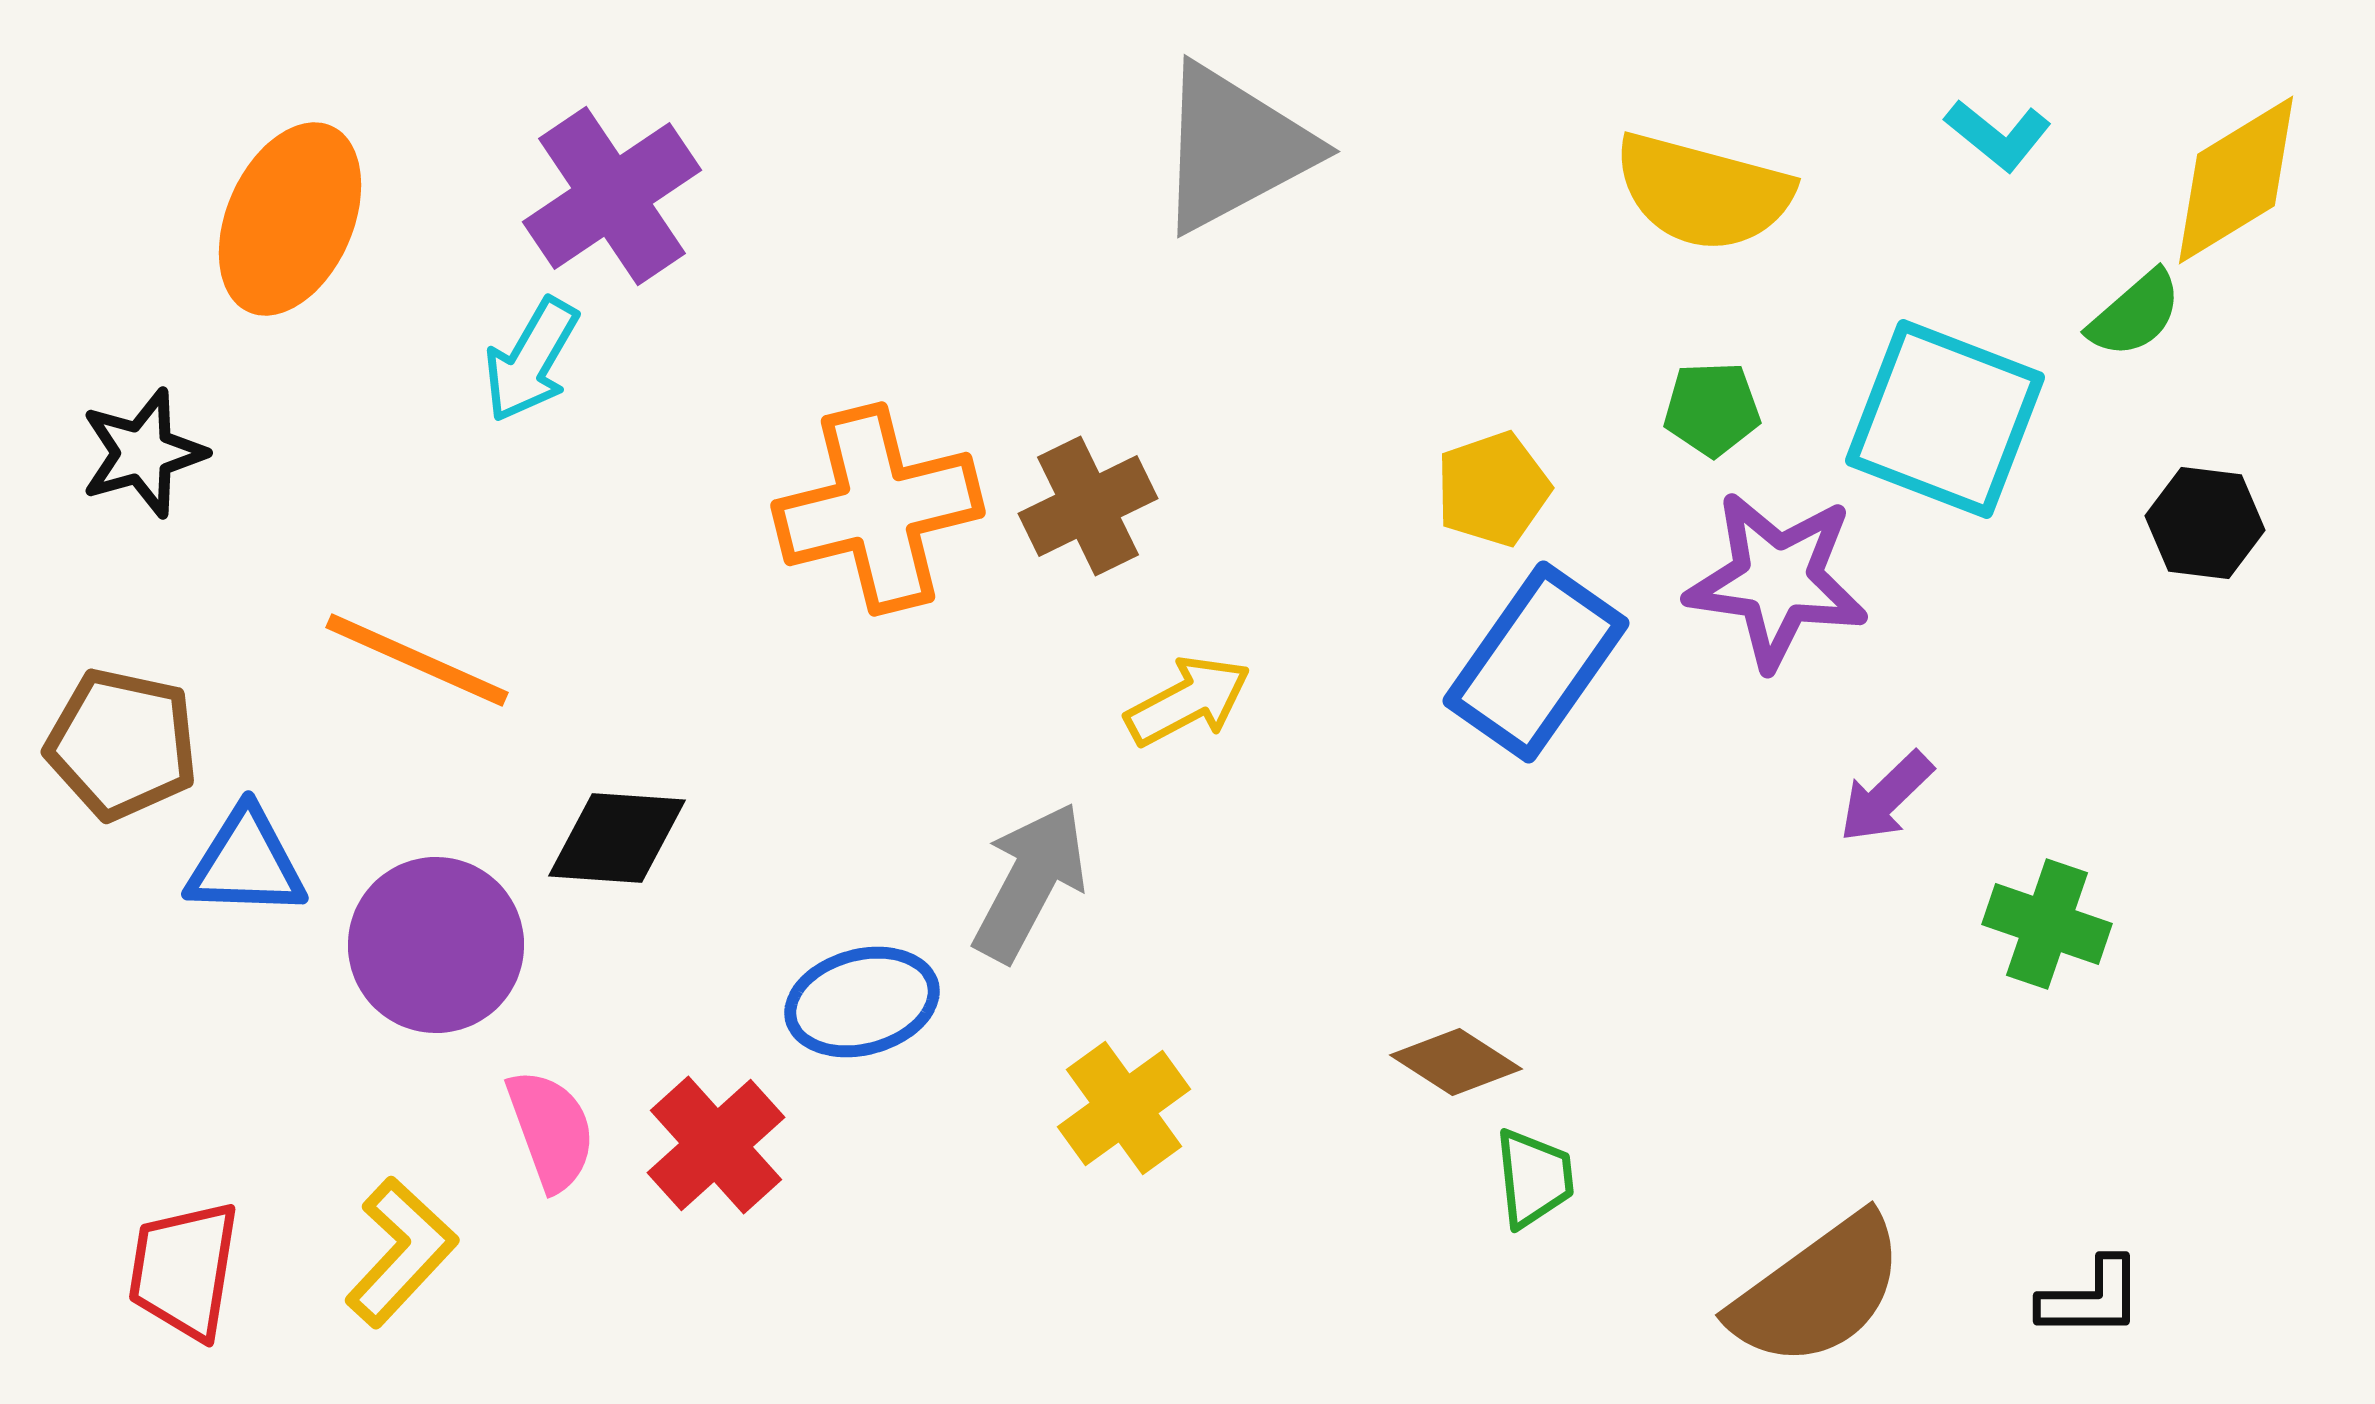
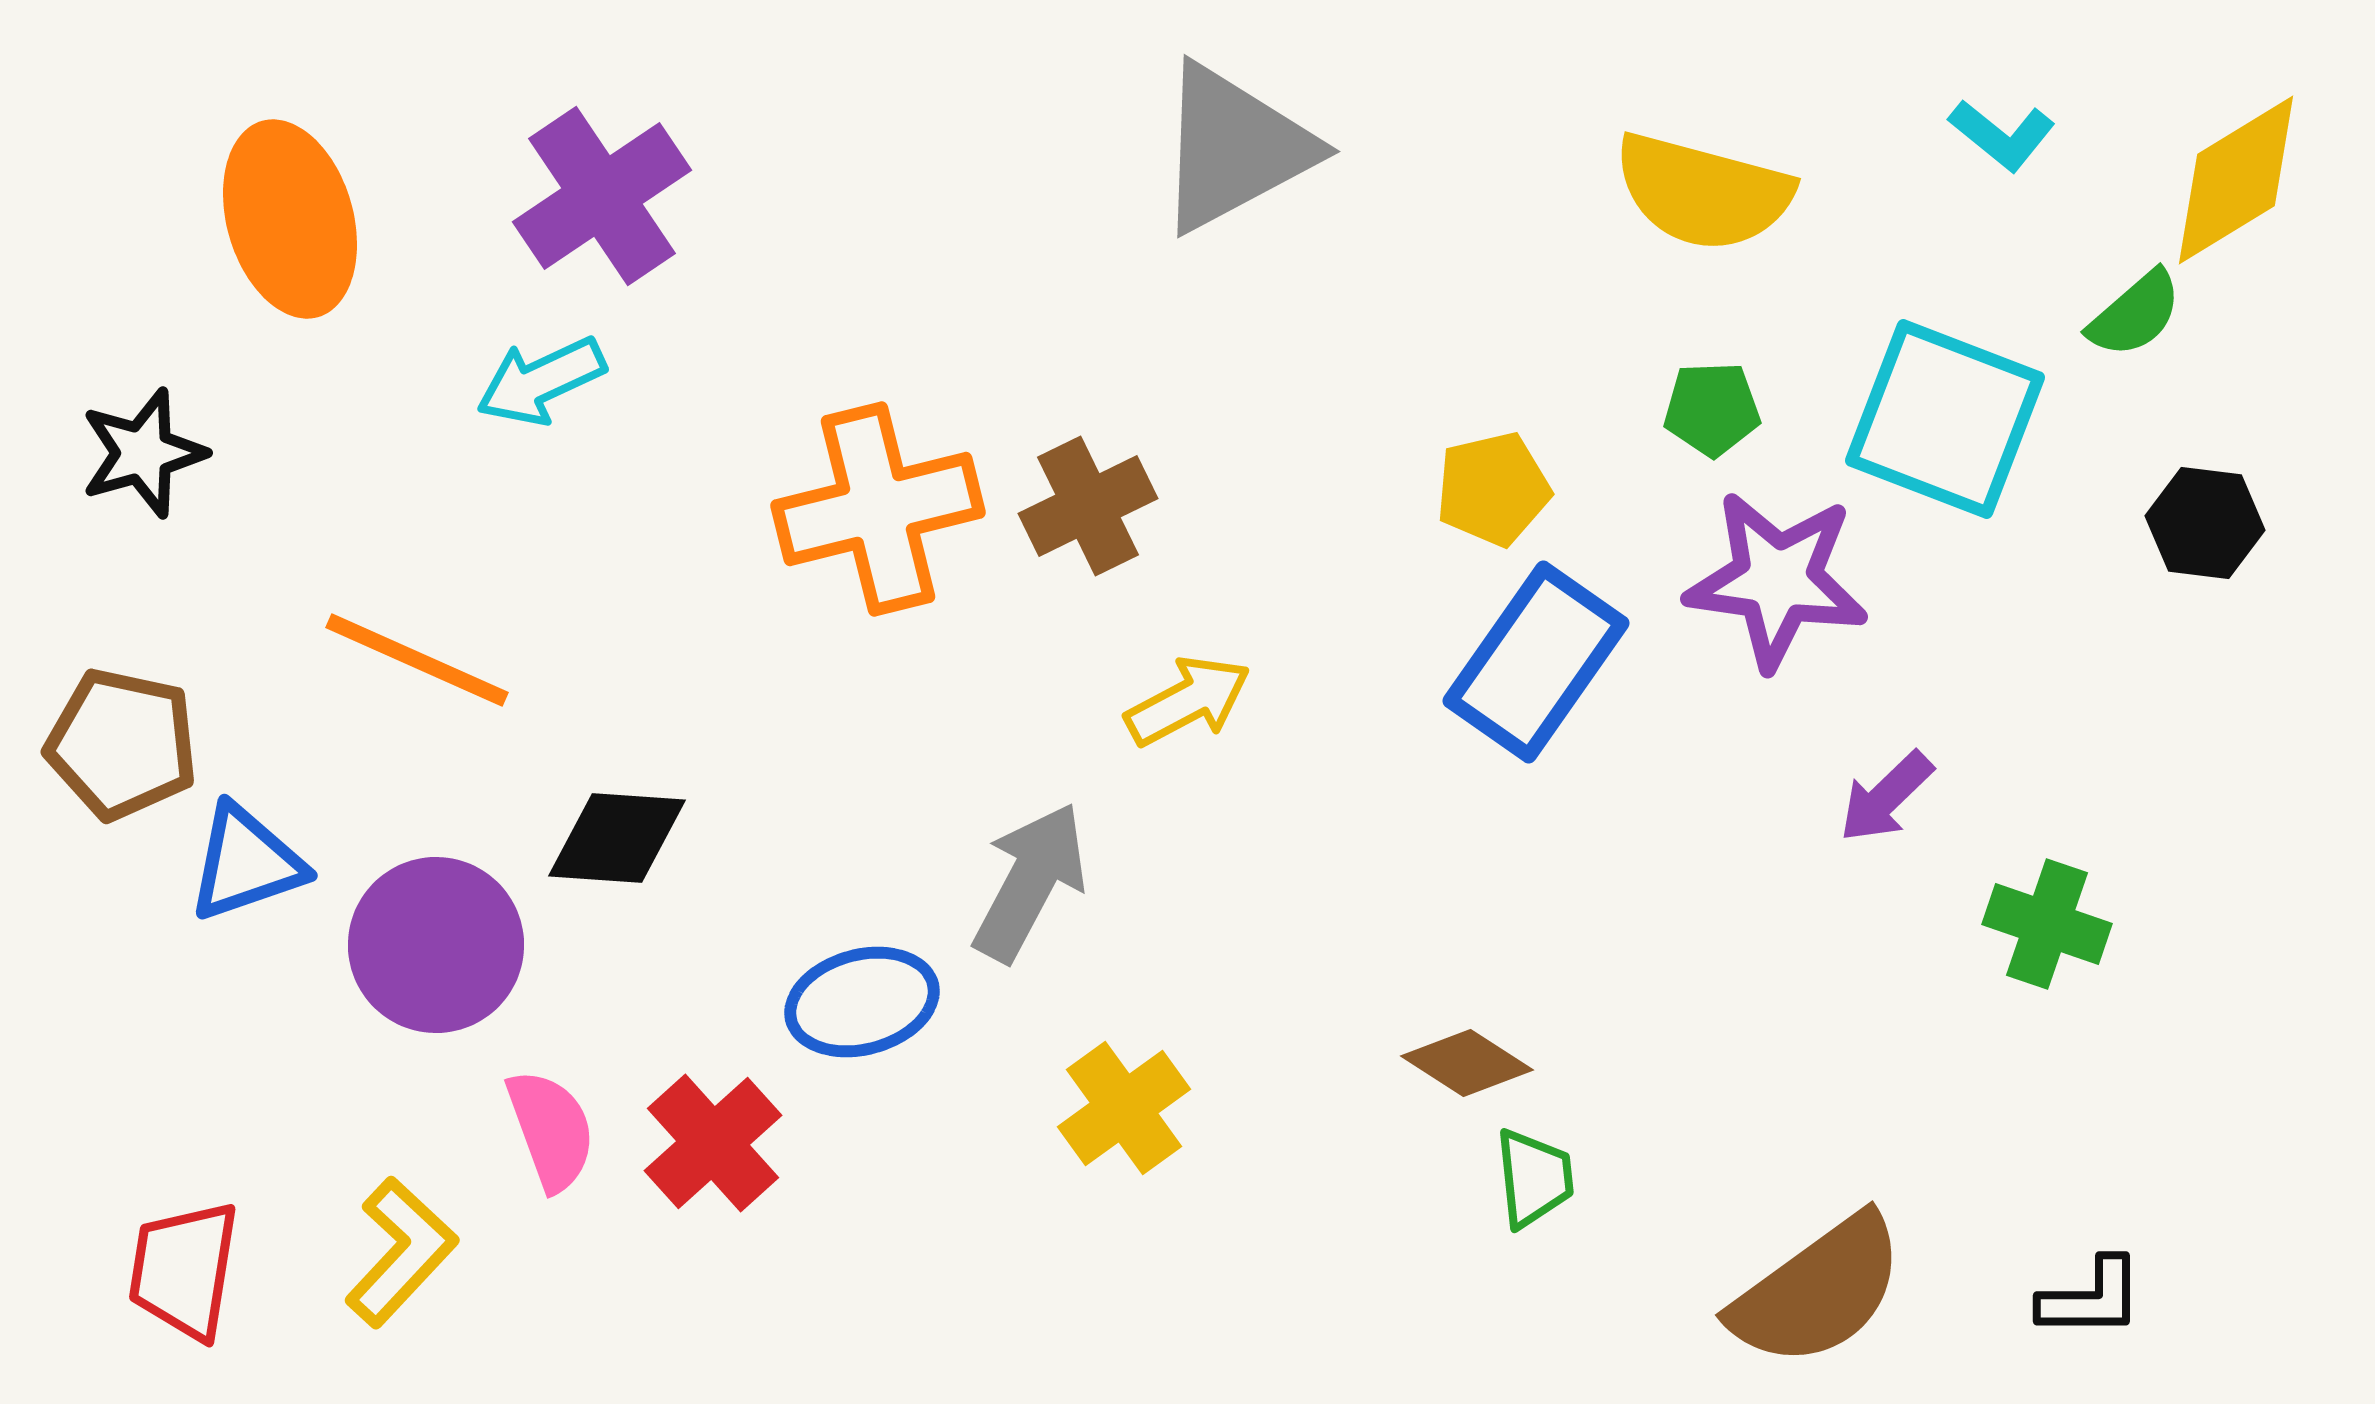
cyan L-shape: moved 4 px right
purple cross: moved 10 px left
orange ellipse: rotated 40 degrees counterclockwise
cyan arrow: moved 10 px right, 21 px down; rotated 35 degrees clockwise
yellow pentagon: rotated 6 degrees clockwise
blue triangle: rotated 21 degrees counterclockwise
brown diamond: moved 11 px right, 1 px down
red cross: moved 3 px left, 2 px up
